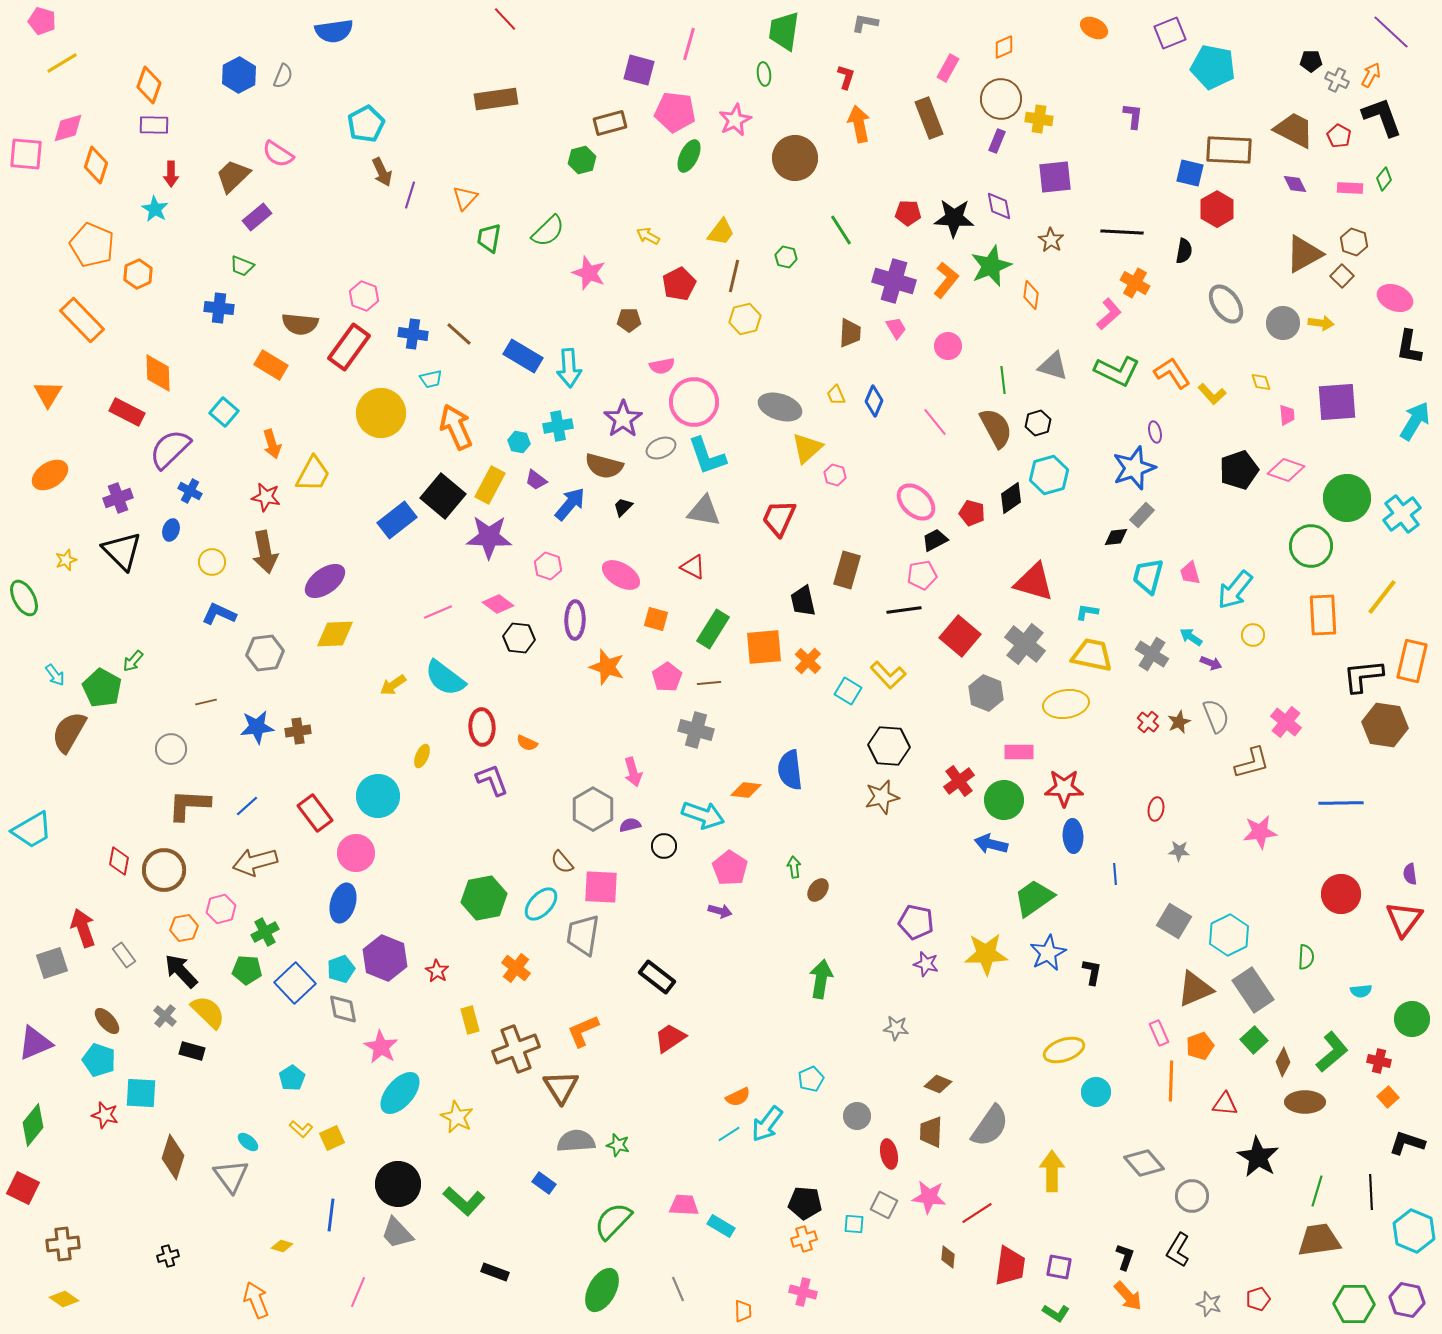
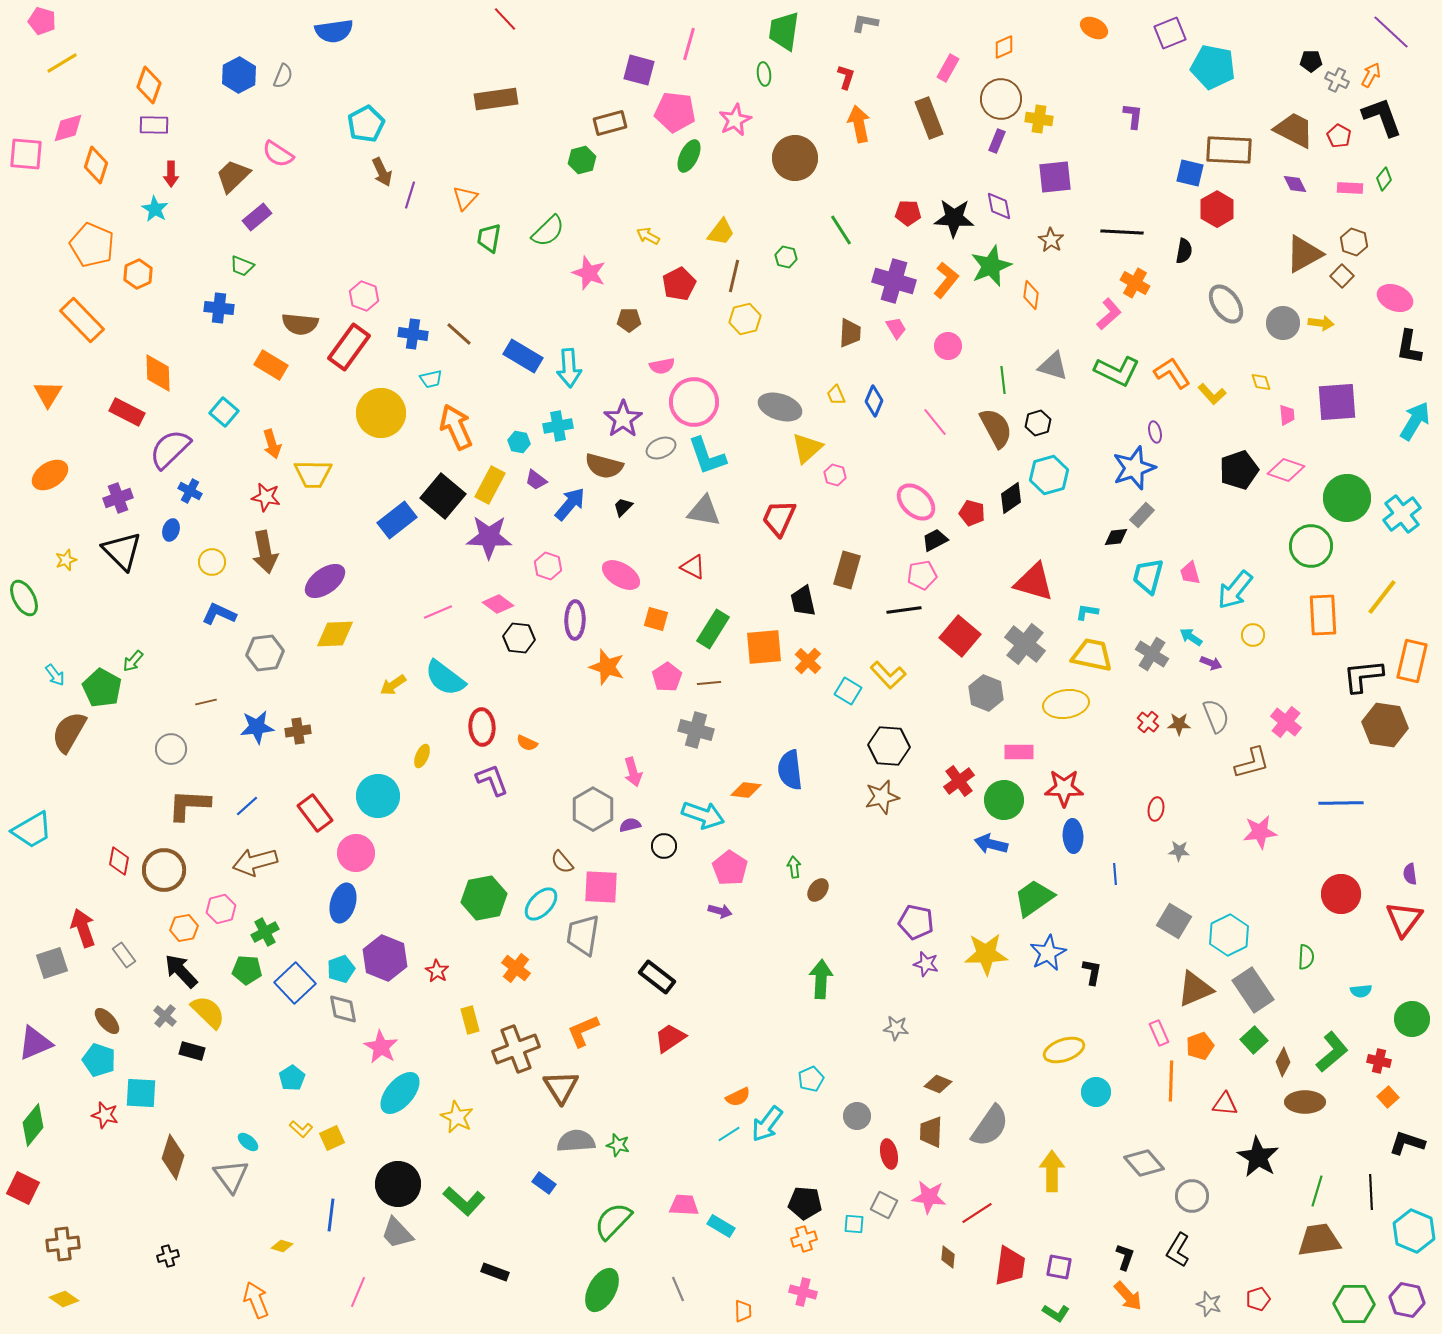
yellow trapezoid at (313, 474): rotated 63 degrees clockwise
brown star at (1179, 722): moved 2 px down; rotated 25 degrees clockwise
green arrow at (821, 979): rotated 6 degrees counterclockwise
